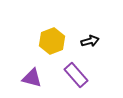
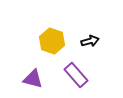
yellow hexagon: rotated 20 degrees counterclockwise
purple triangle: moved 1 px right, 1 px down
